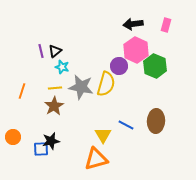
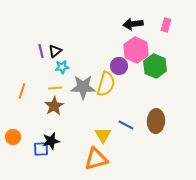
cyan star: rotated 24 degrees counterclockwise
gray star: moved 2 px right; rotated 10 degrees counterclockwise
